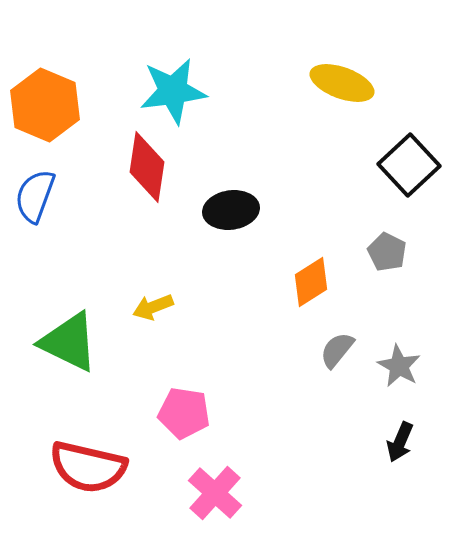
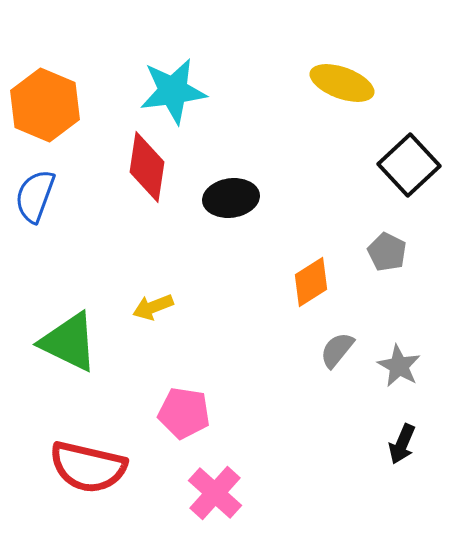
black ellipse: moved 12 px up
black arrow: moved 2 px right, 2 px down
